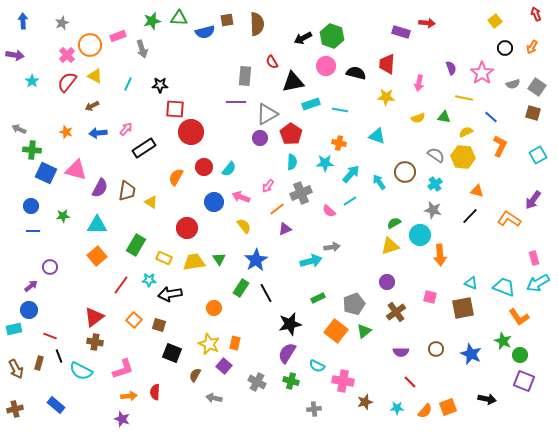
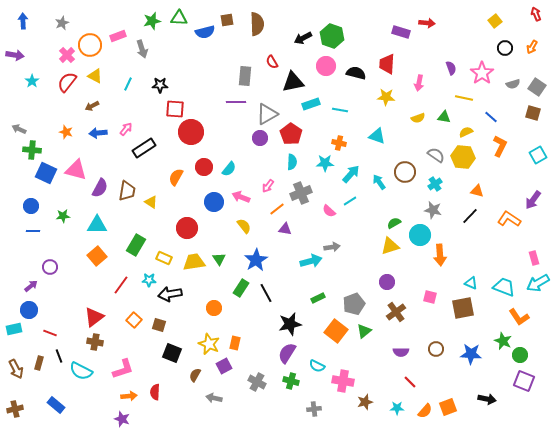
purple triangle at (285, 229): rotated 32 degrees clockwise
red line at (50, 336): moved 3 px up
blue star at (471, 354): rotated 20 degrees counterclockwise
purple square at (224, 366): rotated 21 degrees clockwise
